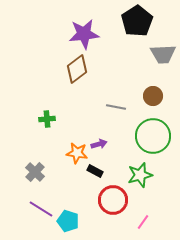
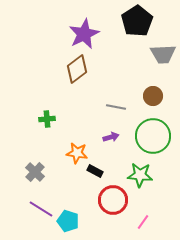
purple star: rotated 20 degrees counterclockwise
purple arrow: moved 12 px right, 7 px up
green star: rotated 20 degrees clockwise
